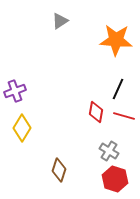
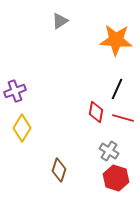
black line: moved 1 px left
red line: moved 1 px left, 2 px down
red hexagon: moved 1 px right, 1 px up
